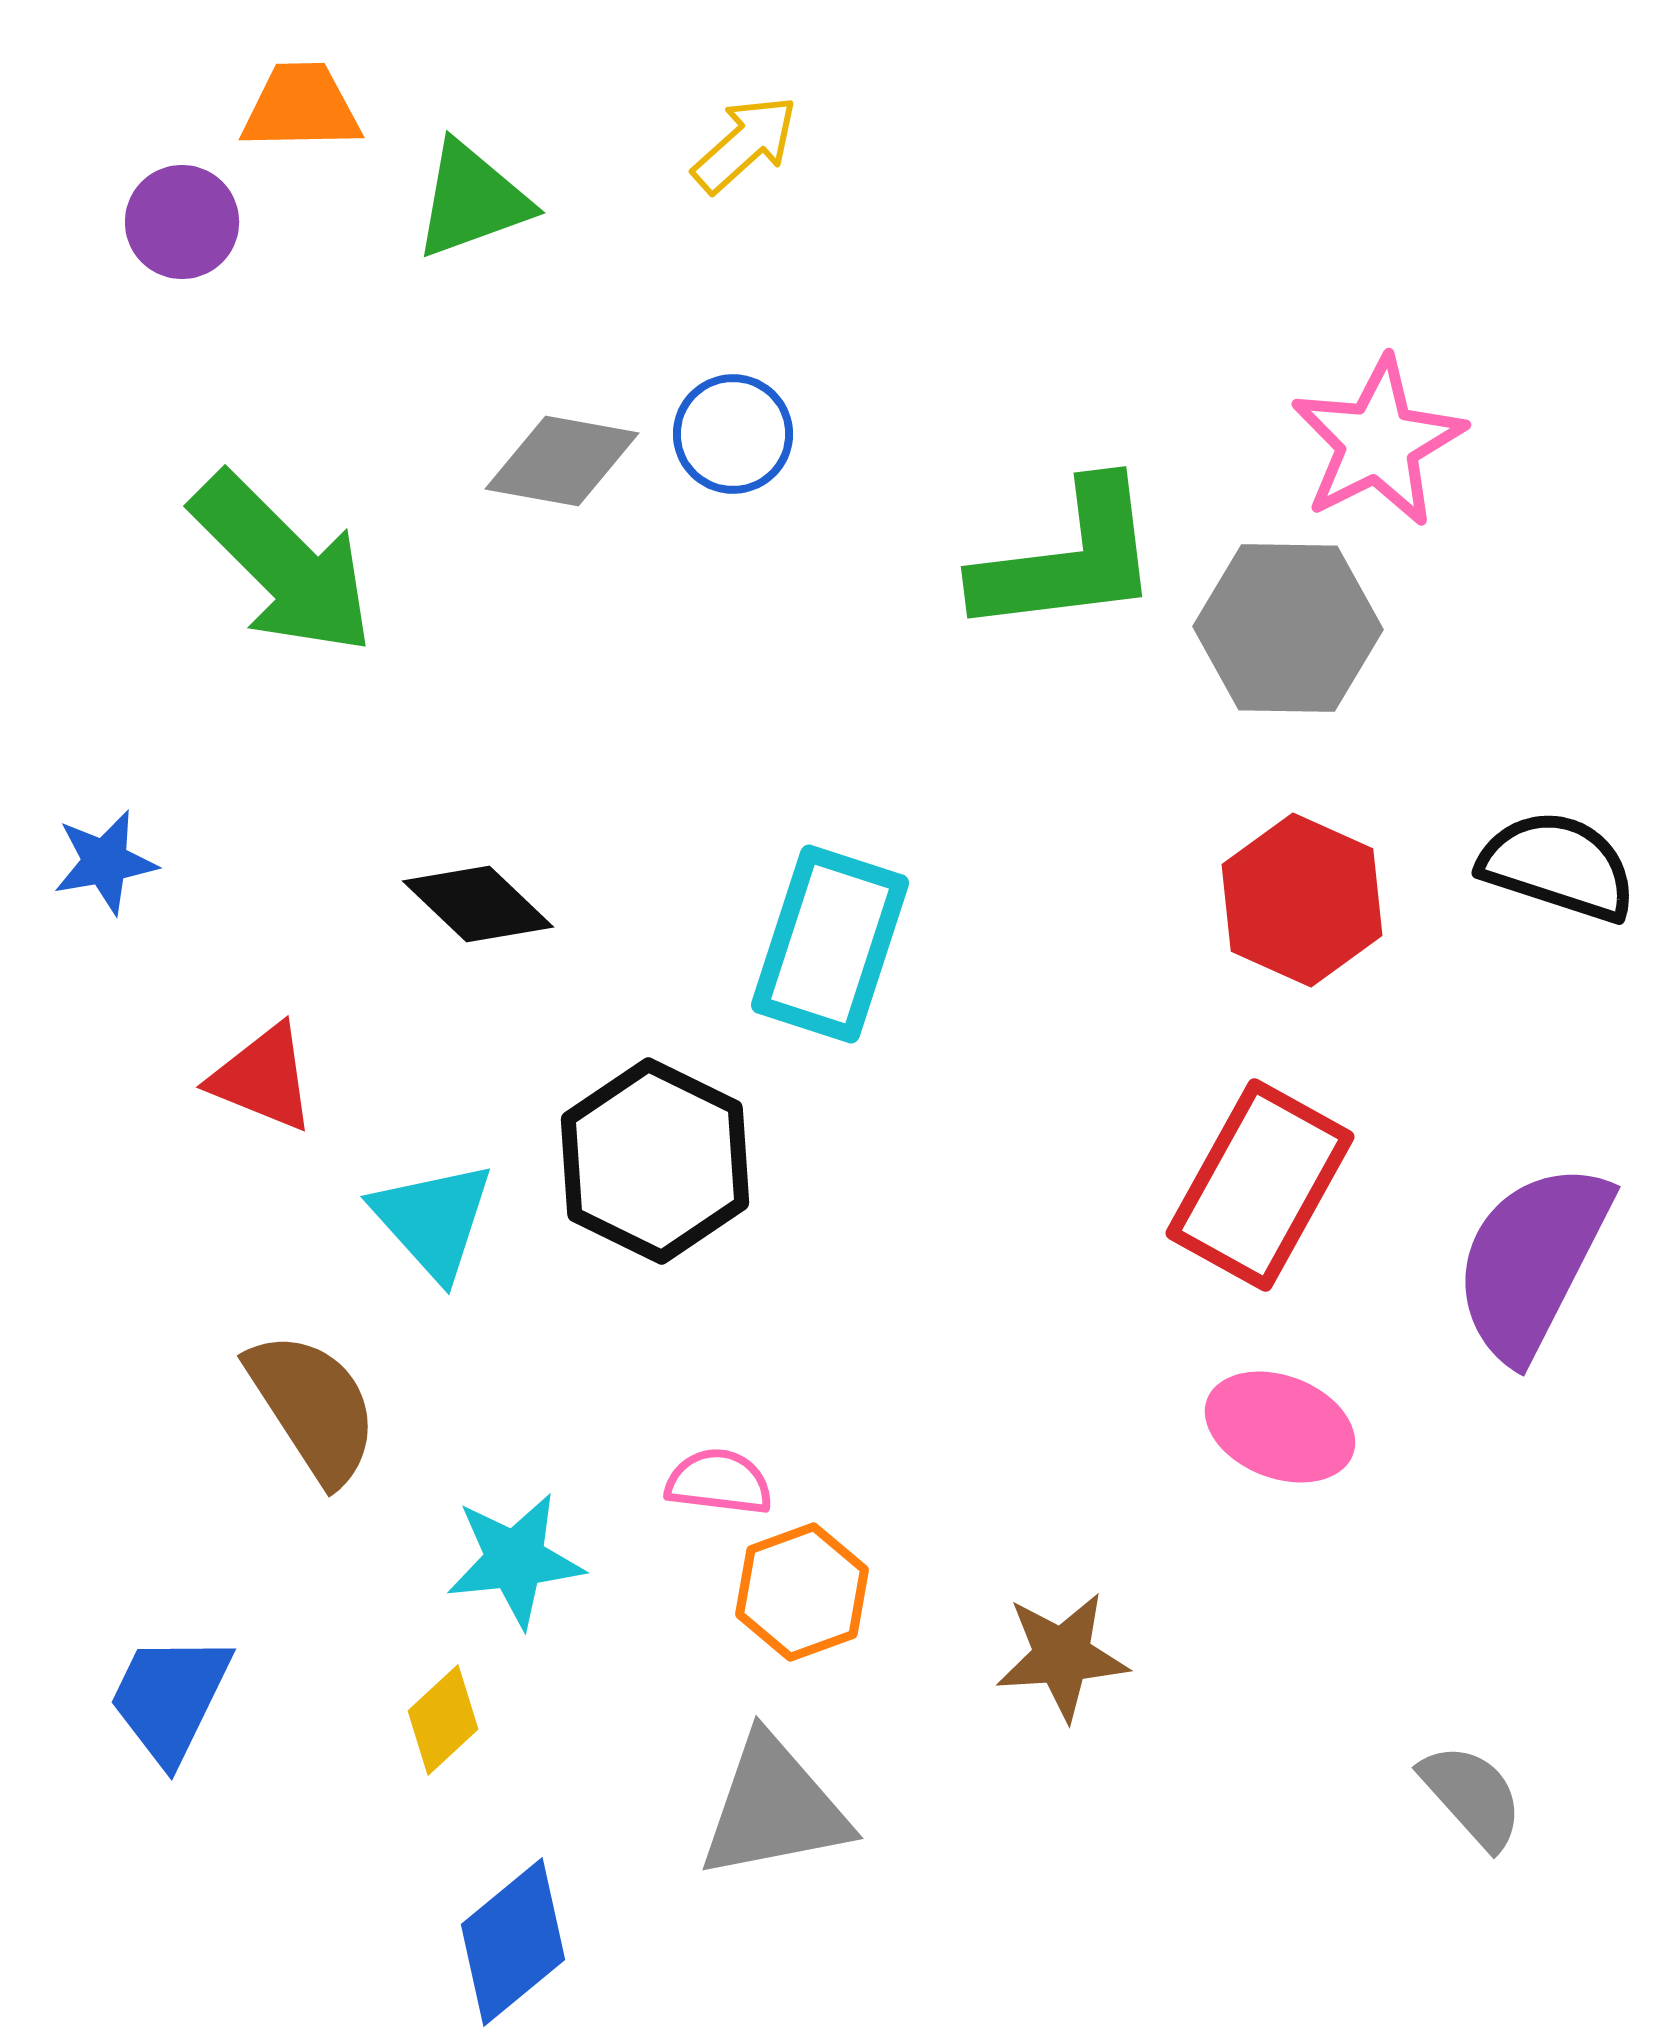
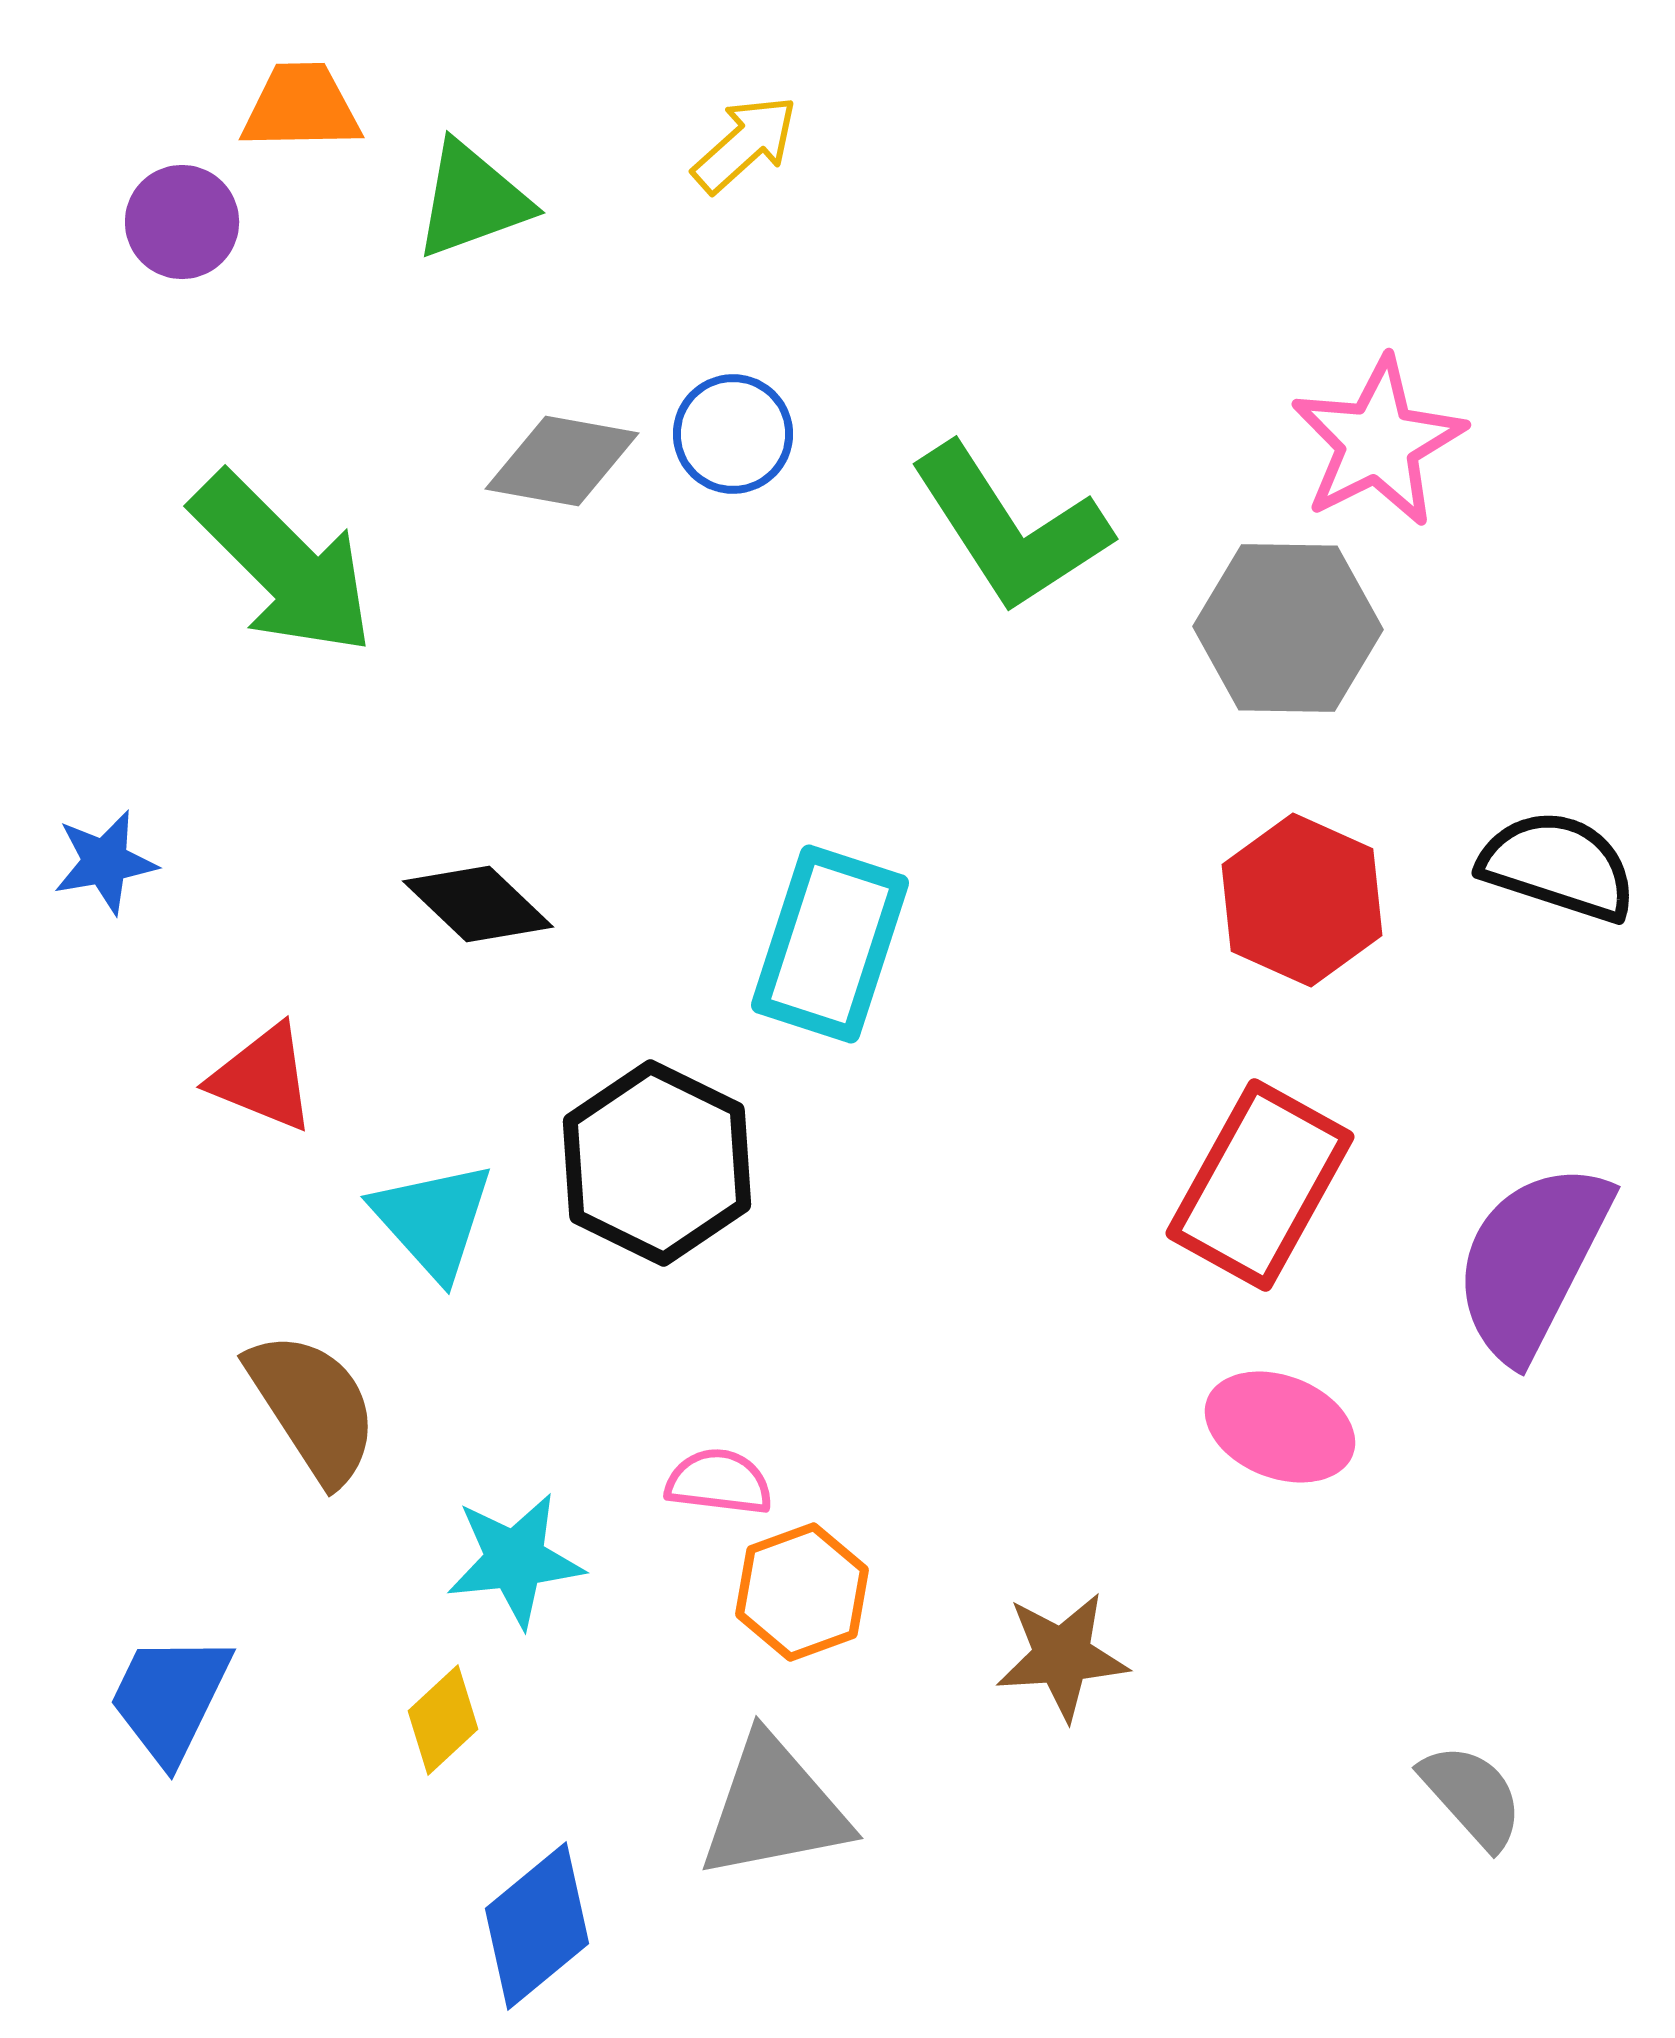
green L-shape: moved 58 px left, 31 px up; rotated 64 degrees clockwise
black hexagon: moved 2 px right, 2 px down
blue diamond: moved 24 px right, 16 px up
